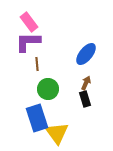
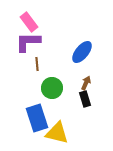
blue ellipse: moved 4 px left, 2 px up
green circle: moved 4 px right, 1 px up
yellow triangle: rotated 40 degrees counterclockwise
